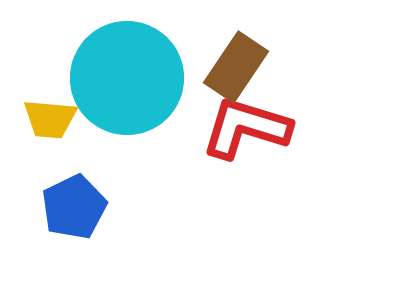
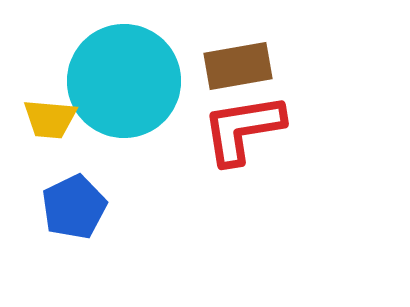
brown rectangle: moved 2 px right, 1 px up; rotated 46 degrees clockwise
cyan circle: moved 3 px left, 3 px down
red L-shape: moved 3 px left, 1 px down; rotated 26 degrees counterclockwise
